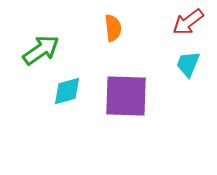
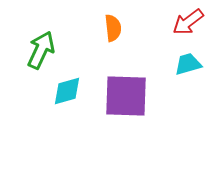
green arrow: rotated 30 degrees counterclockwise
cyan trapezoid: rotated 52 degrees clockwise
